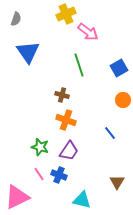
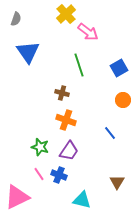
yellow cross: rotated 18 degrees counterclockwise
brown cross: moved 2 px up
